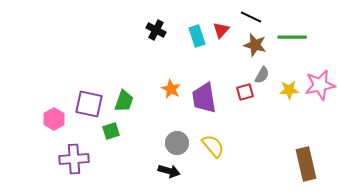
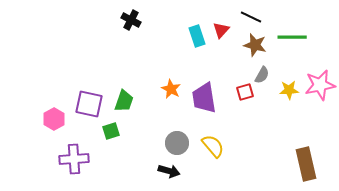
black cross: moved 25 px left, 10 px up
